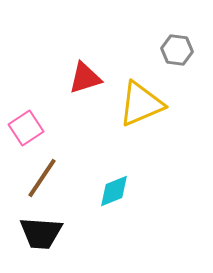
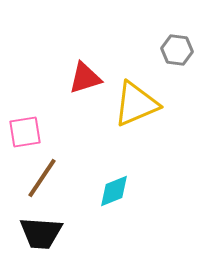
yellow triangle: moved 5 px left
pink square: moved 1 px left, 4 px down; rotated 24 degrees clockwise
